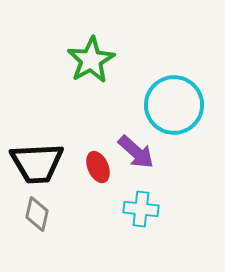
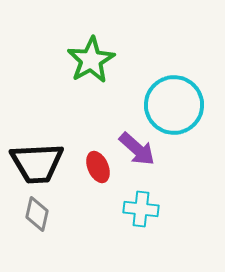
purple arrow: moved 1 px right, 3 px up
